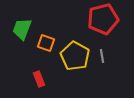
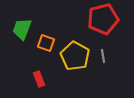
gray line: moved 1 px right
